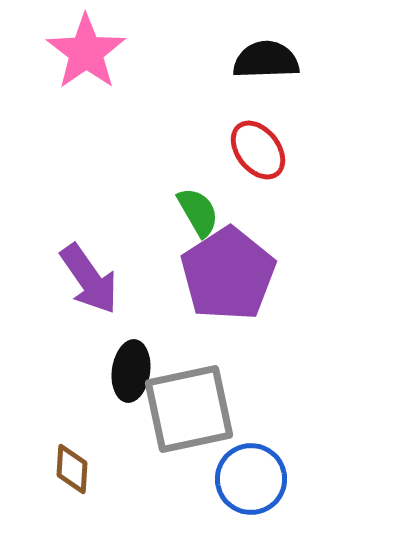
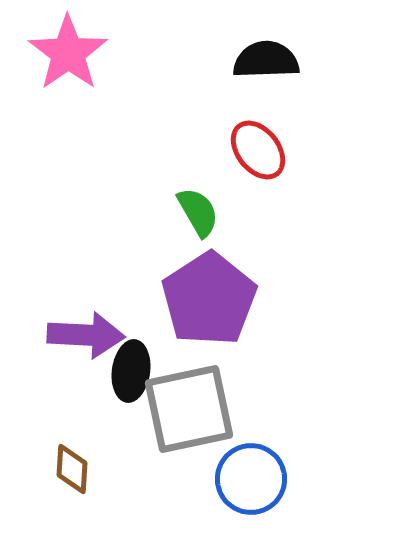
pink star: moved 18 px left, 1 px down
purple pentagon: moved 19 px left, 25 px down
purple arrow: moved 3 px left, 56 px down; rotated 52 degrees counterclockwise
